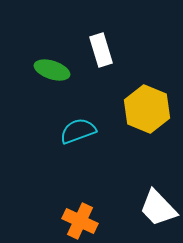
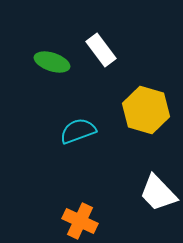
white rectangle: rotated 20 degrees counterclockwise
green ellipse: moved 8 px up
yellow hexagon: moved 1 px left, 1 px down; rotated 6 degrees counterclockwise
white trapezoid: moved 15 px up
